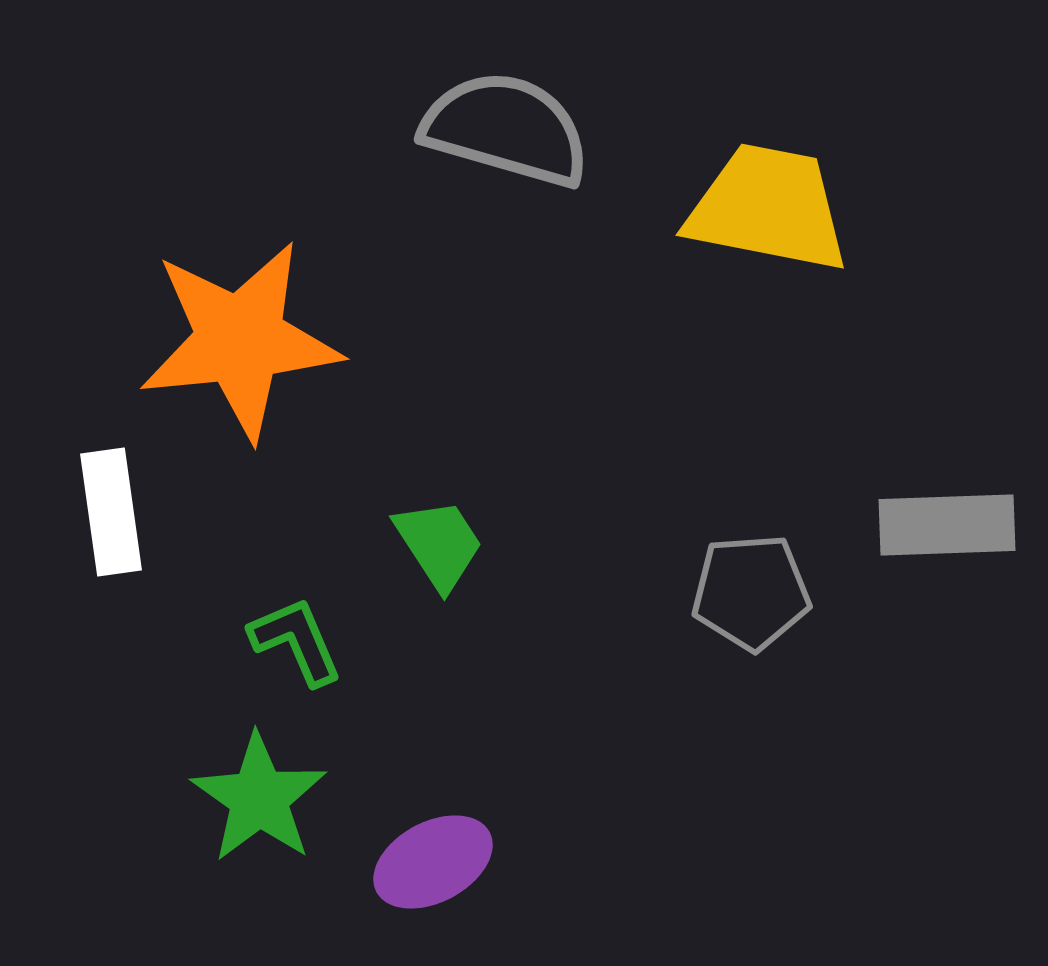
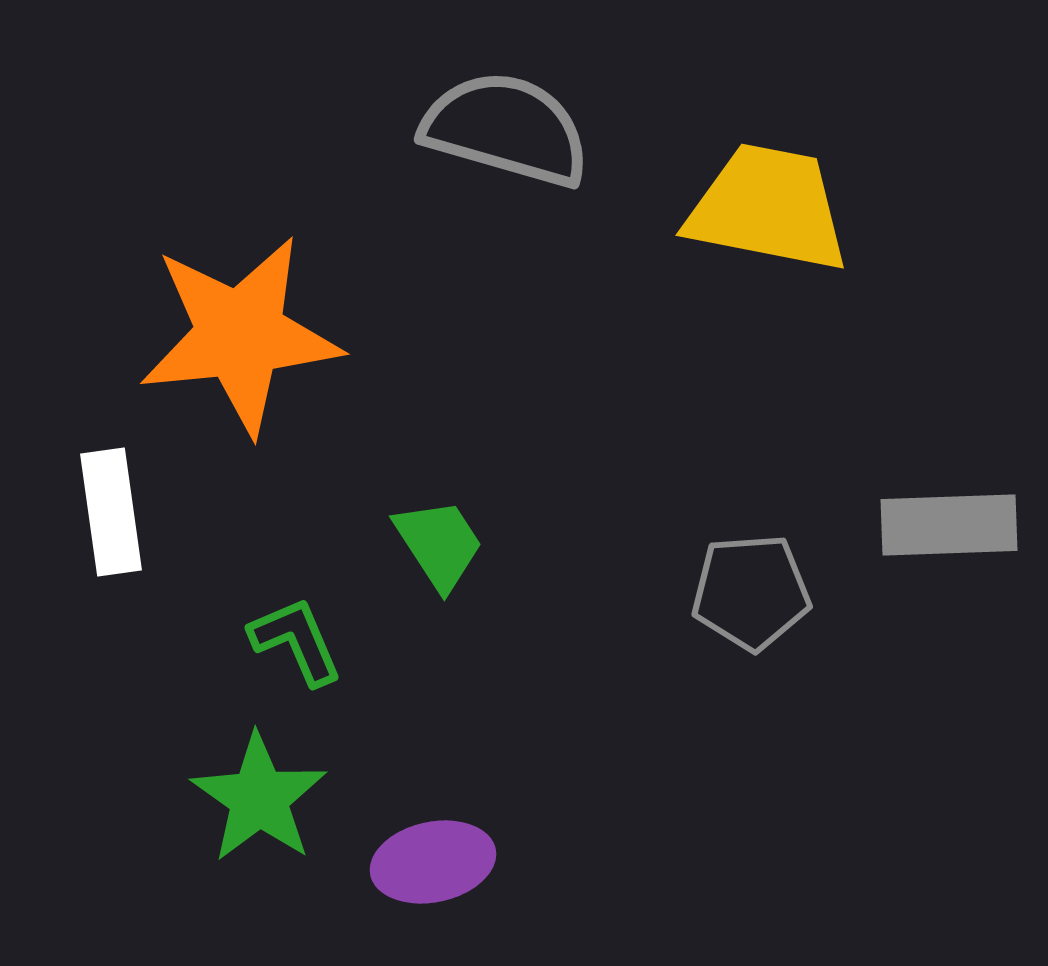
orange star: moved 5 px up
gray rectangle: moved 2 px right
purple ellipse: rotated 16 degrees clockwise
